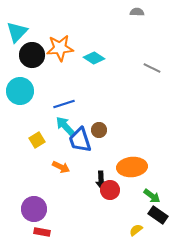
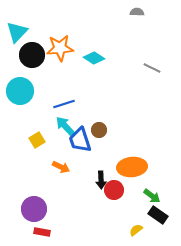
red circle: moved 4 px right
